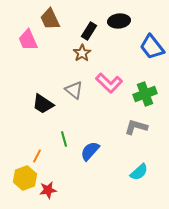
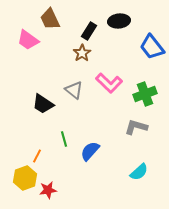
pink trapezoid: rotated 30 degrees counterclockwise
